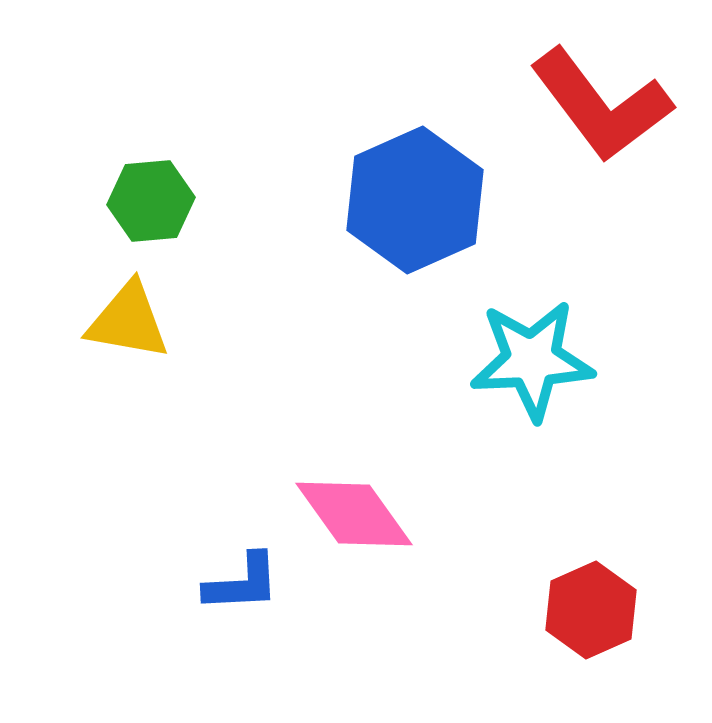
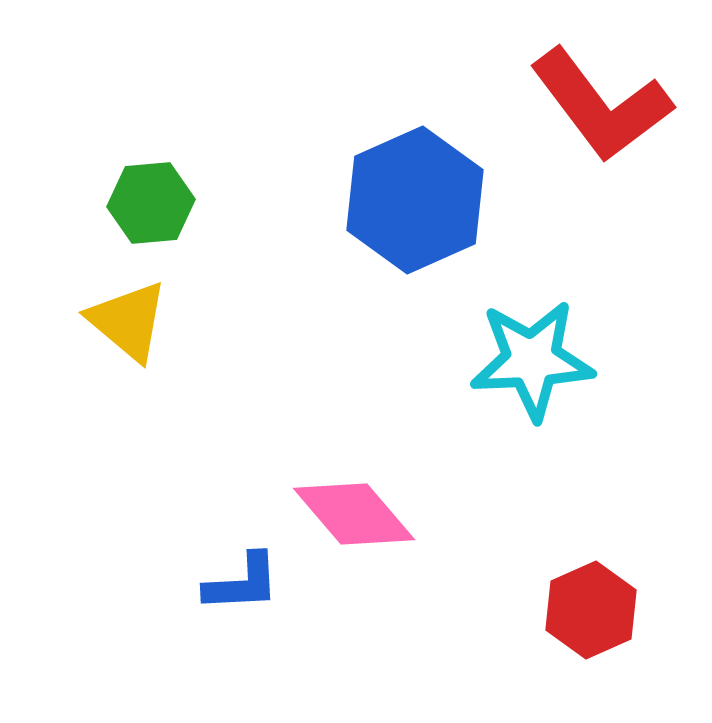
green hexagon: moved 2 px down
yellow triangle: rotated 30 degrees clockwise
pink diamond: rotated 5 degrees counterclockwise
